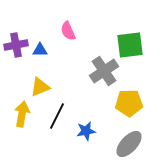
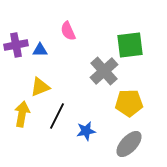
gray cross: rotated 8 degrees counterclockwise
